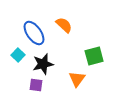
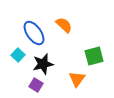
purple square: rotated 24 degrees clockwise
